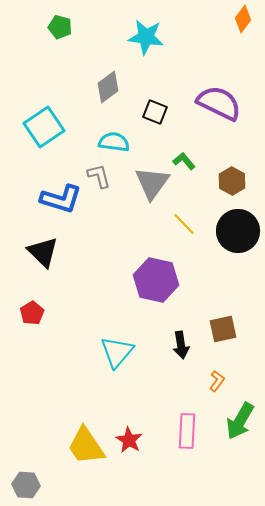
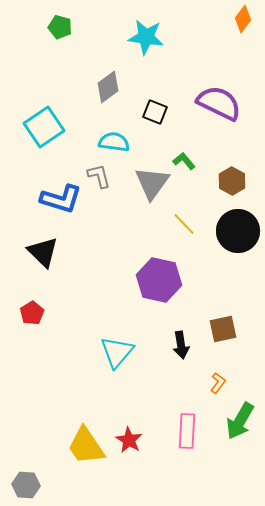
purple hexagon: moved 3 px right
orange L-shape: moved 1 px right, 2 px down
